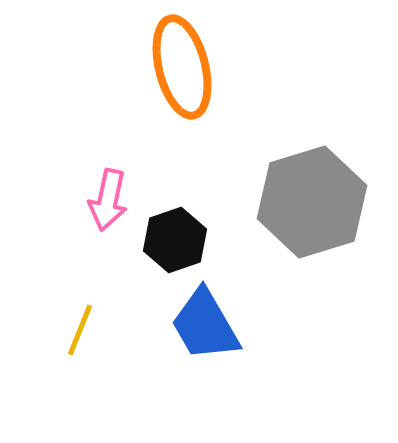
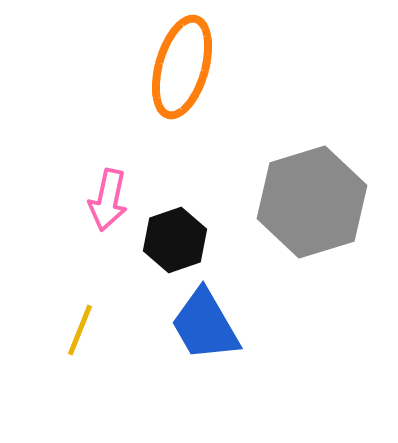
orange ellipse: rotated 30 degrees clockwise
